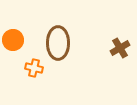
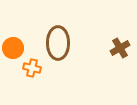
orange circle: moved 8 px down
orange cross: moved 2 px left
